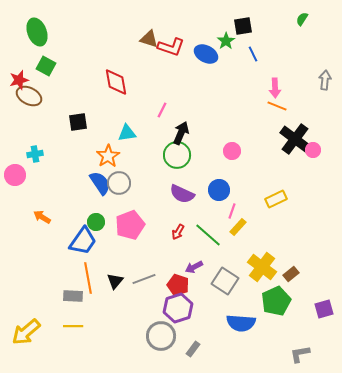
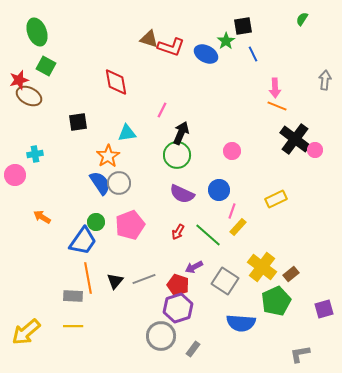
pink circle at (313, 150): moved 2 px right
